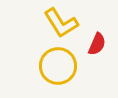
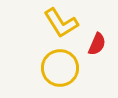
yellow circle: moved 2 px right, 2 px down
